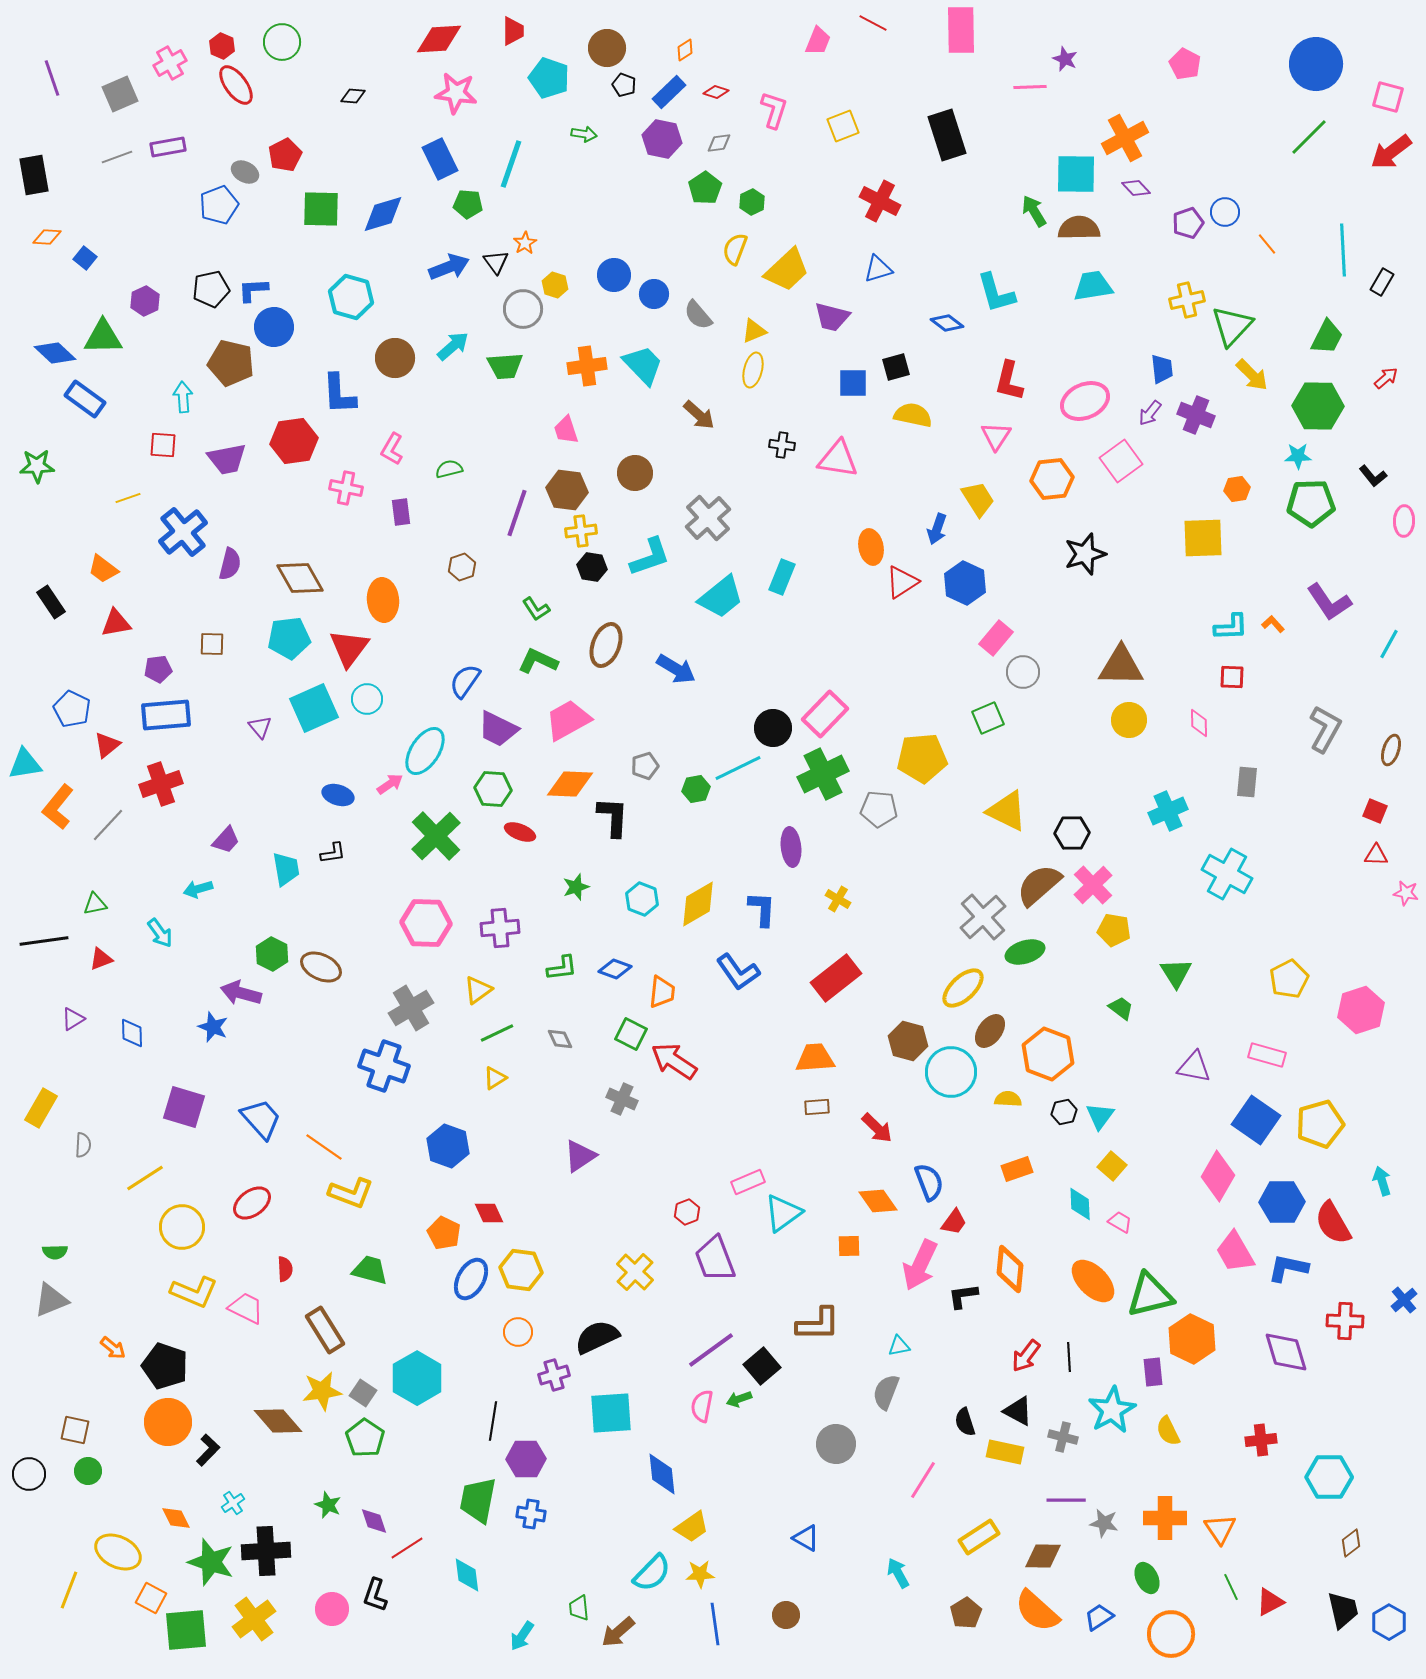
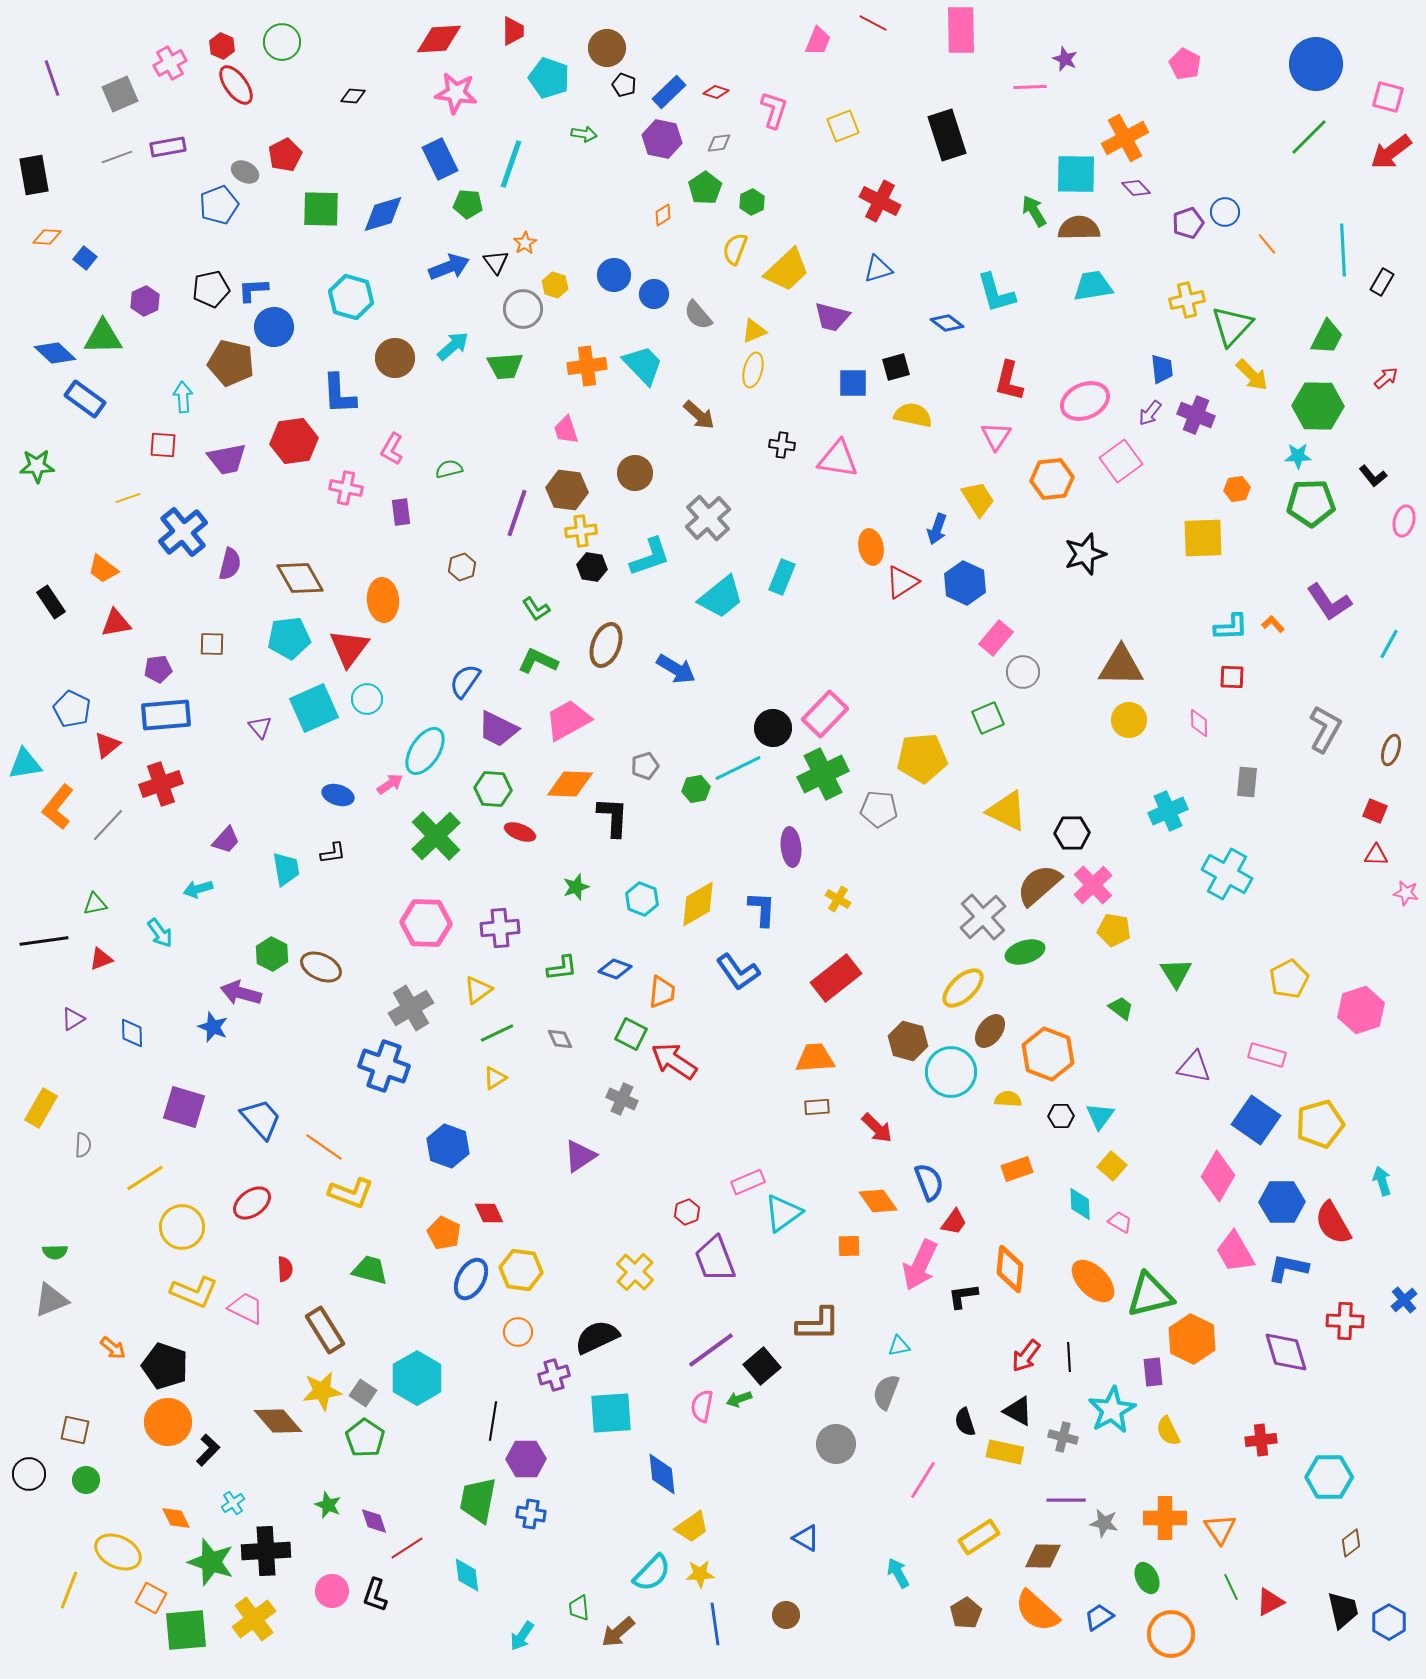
orange diamond at (685, 50): moved 22 px left, 165 px down
pink ellipse at (1404, 521): rotated 12 degrees clockwise
black hexagon at (1064, 1112): moved 3 px left, 4 px down; rotated 10 degrees clockwise
green circle at (88, 1471): moved 2 px left, 9 px down
pink circle at (332, 1609): moved 18 px up
